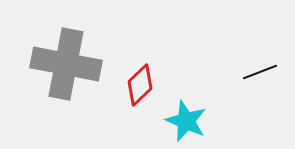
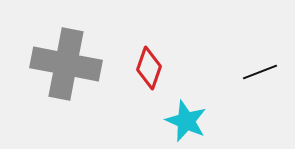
red diamond: moved 9 px right, 17 px up; rotated 27 degrees counterclockwise
